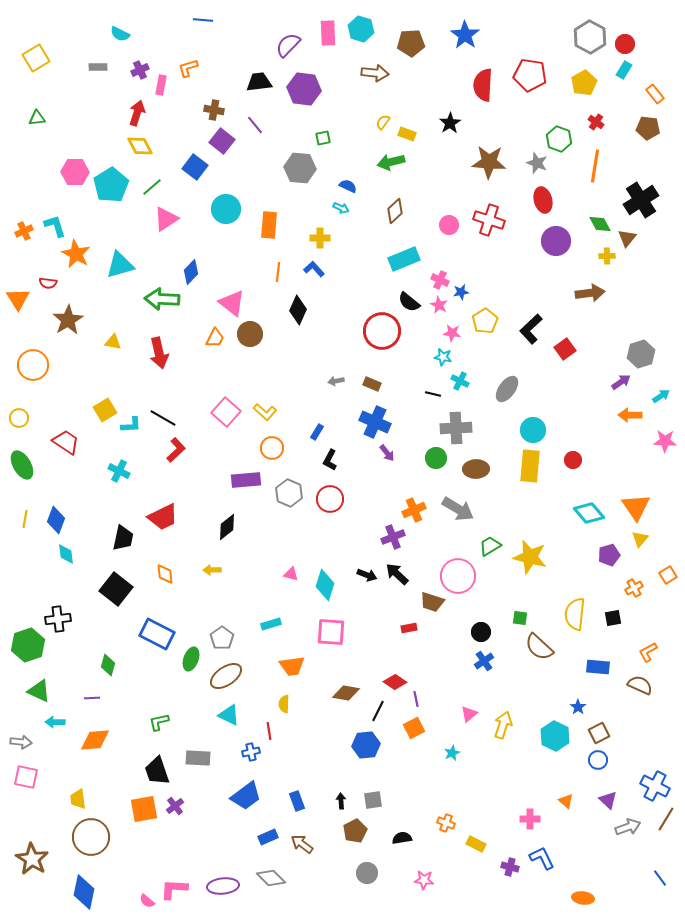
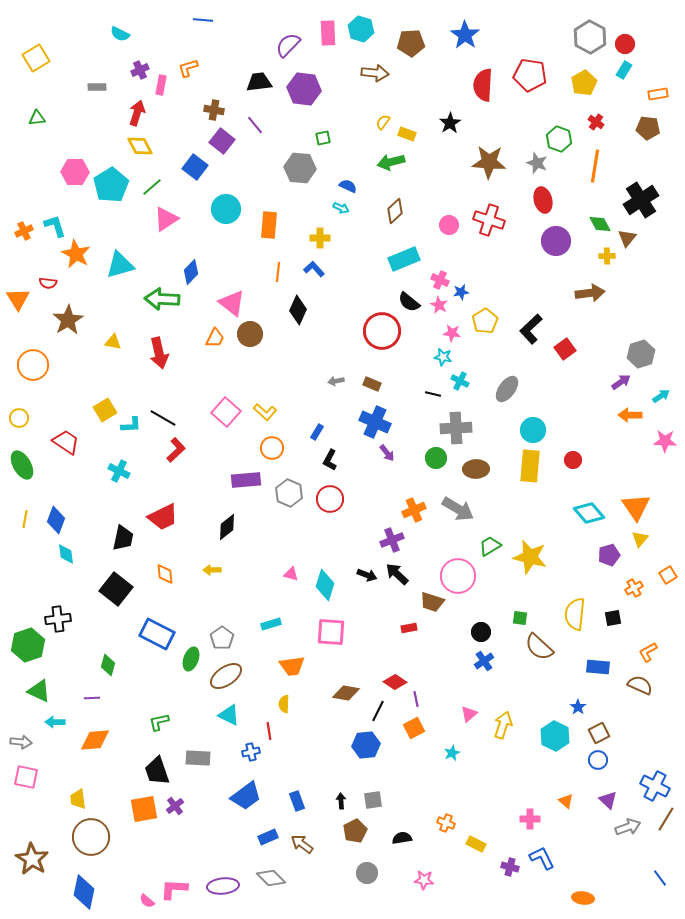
gray rectangle at (98, 67): moved 1 px left, 20 px down
orange rectangle at (655, 94): moved 3 px right; rotated 60 degrees counterclockwise
purple cross at (393, 537): moved 1 px left, 3 px down
